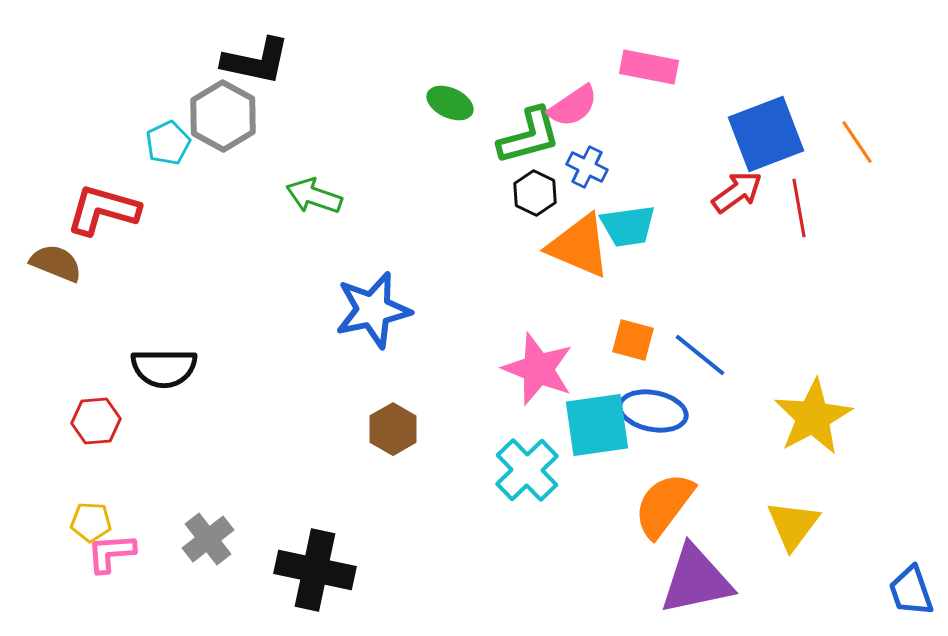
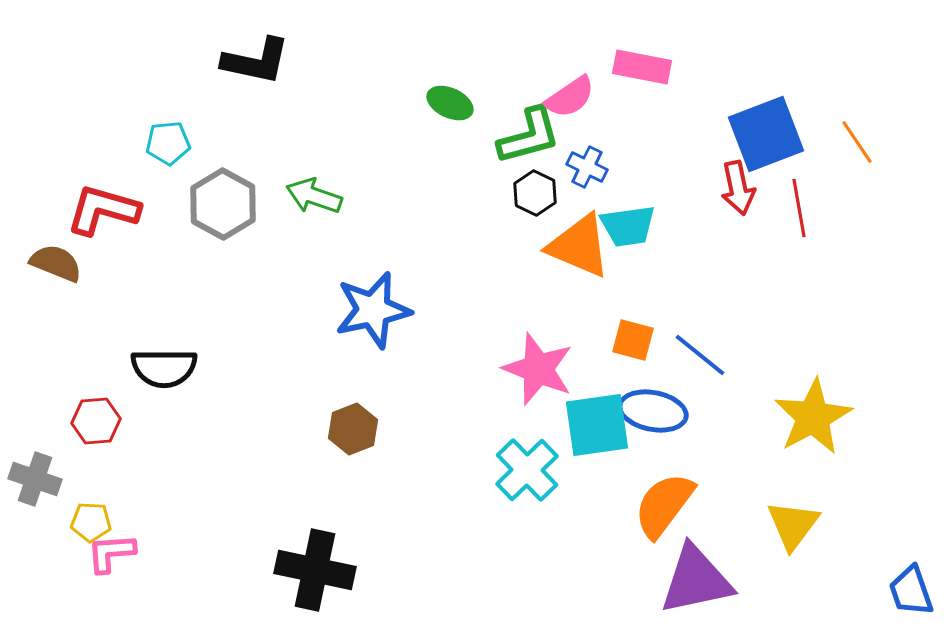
pink rectangle: moved 7 px left
pink semicircle: moved 3 px left, 9 px up
gray hexagon: moved 88 px down
cyan pentagon: rotated 21 degrees clockwise
red arrow: moved 1 px right, 4 px up; rotated 114 degrees clockwise
brown hexagon: moved 40 px left; rotated 9 degrees clockwise
gray cross: moved 173 px left, 60 px up; rotated 33 degrees counterclockwise
